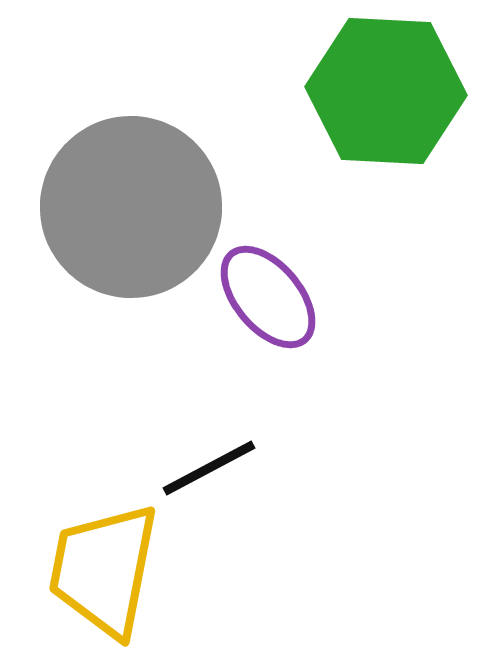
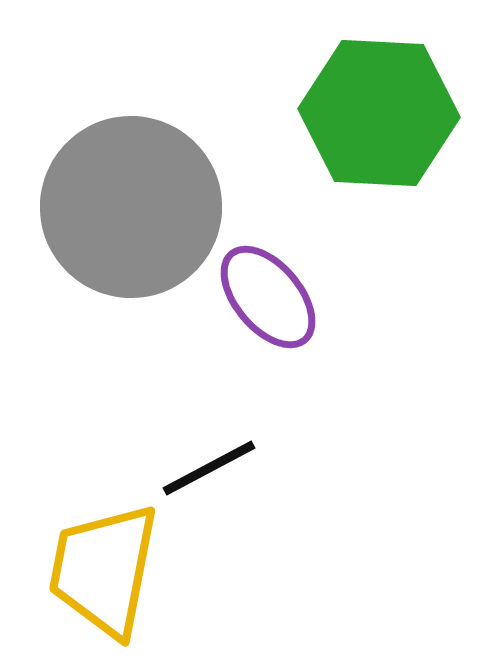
green hexagon: moved 7 px left, 22 px down
